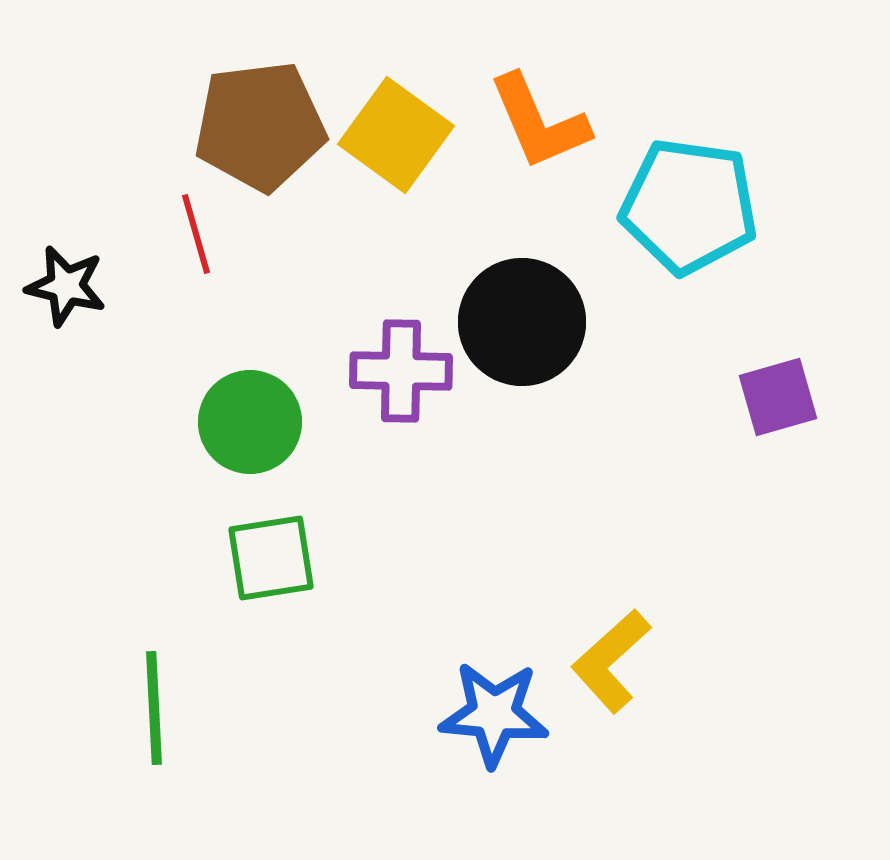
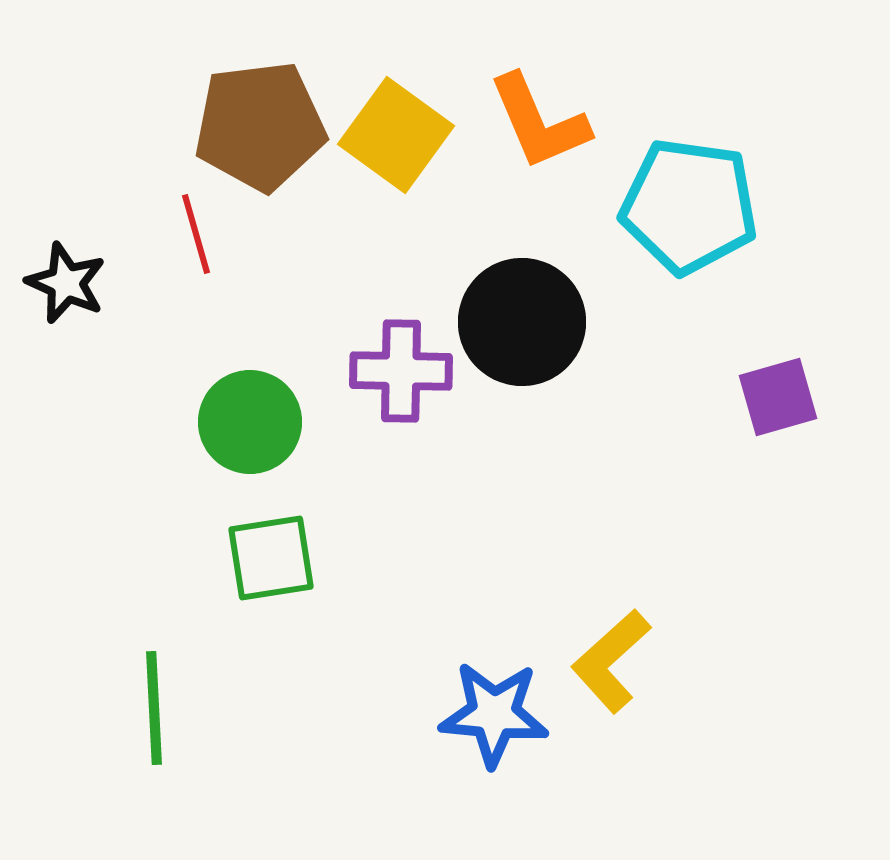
black star: moved 3 px up; rotated 10 degrees clockwise
